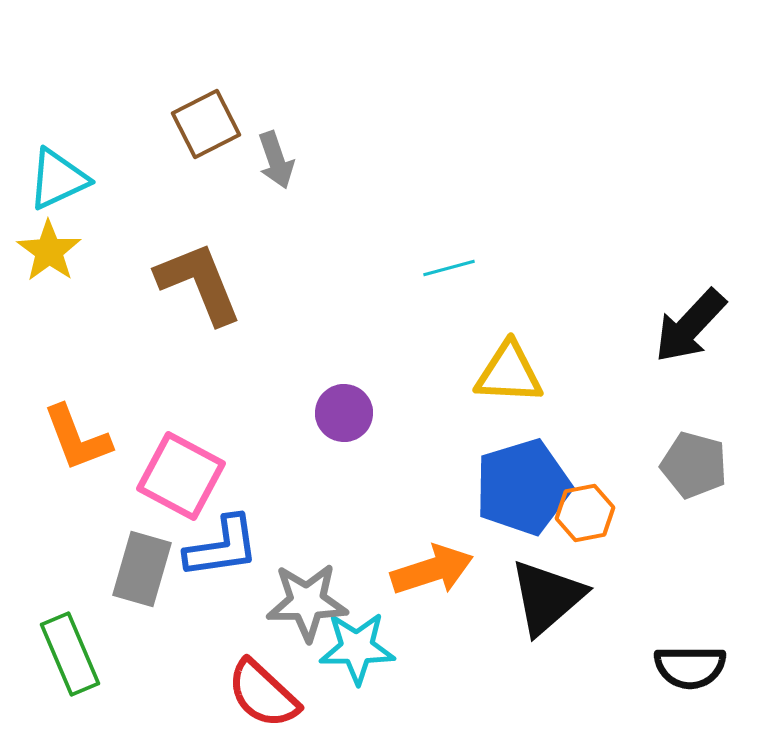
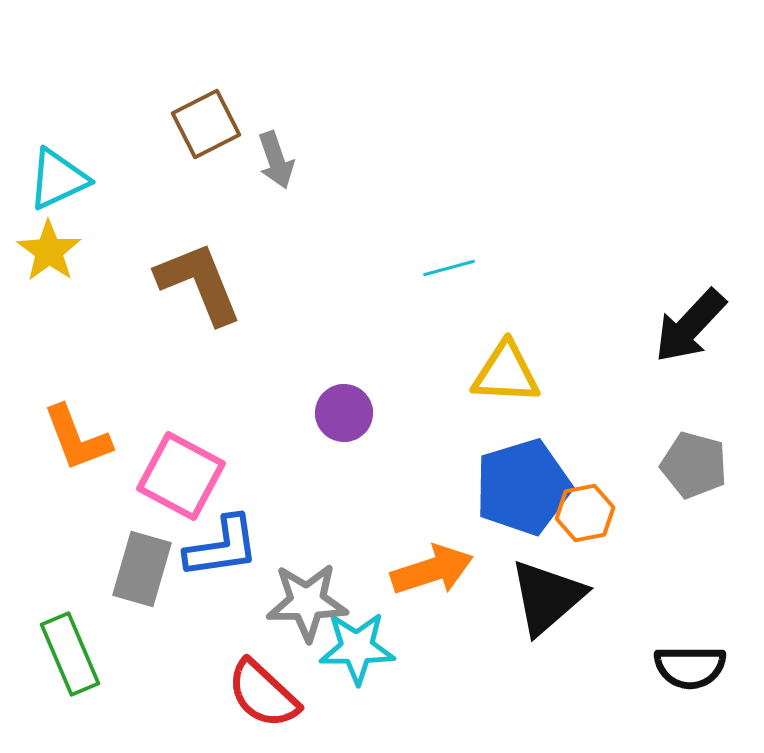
yellow triangle: moved 3 px left
